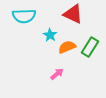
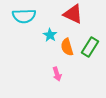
orange semicircle: rotated 84 degrees counterclockwise
pink arrow: rotated 112 degrees clockwise
